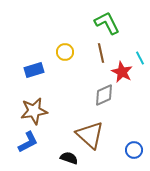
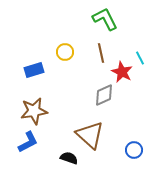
green L-shape: moved 2 px left, 4 px up
